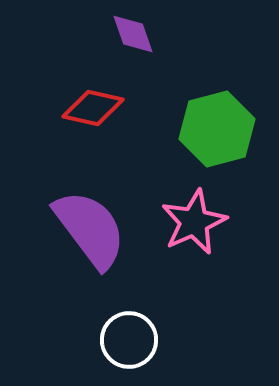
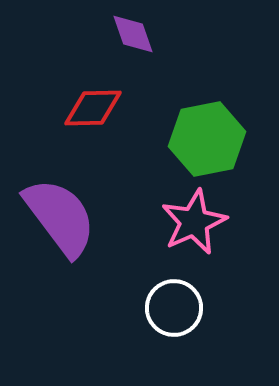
red diamond: rotated 14 degrees counterclockwise
green hexagon: moved 10 px left, 10 px down; rotated 4 degrees clockwise
purple semicircle: moved 30 px left, 12 px up
white circle: moved 45 px right, 32 px up
